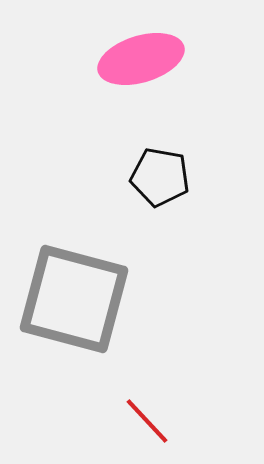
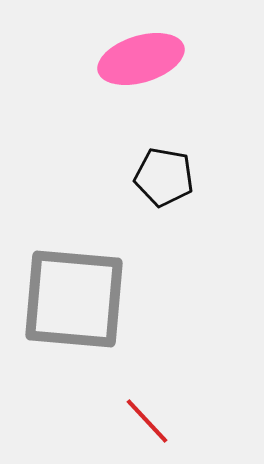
black pentagon: moved 4 px right
gray square: rotated 10 degrees counterclockwise
